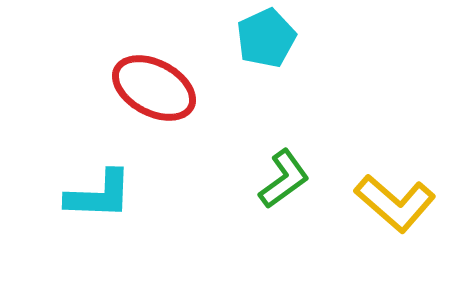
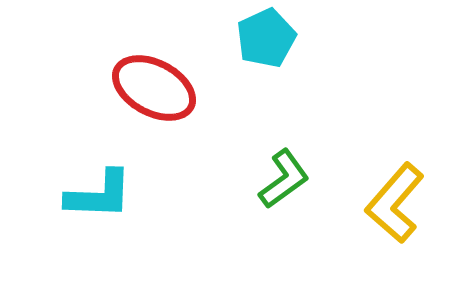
yellow L-shape: rotated 90 degrees clockwise
